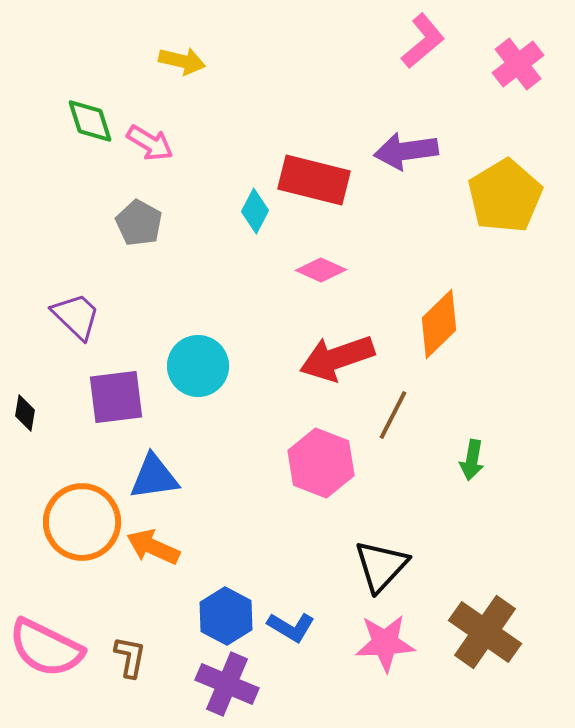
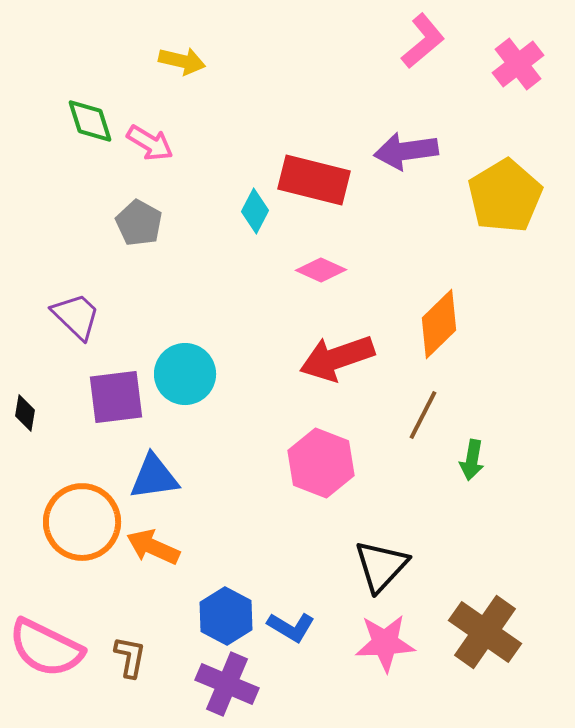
cyan circle: moved 13 px left, 8 px down
brown line: moved 30 px right
